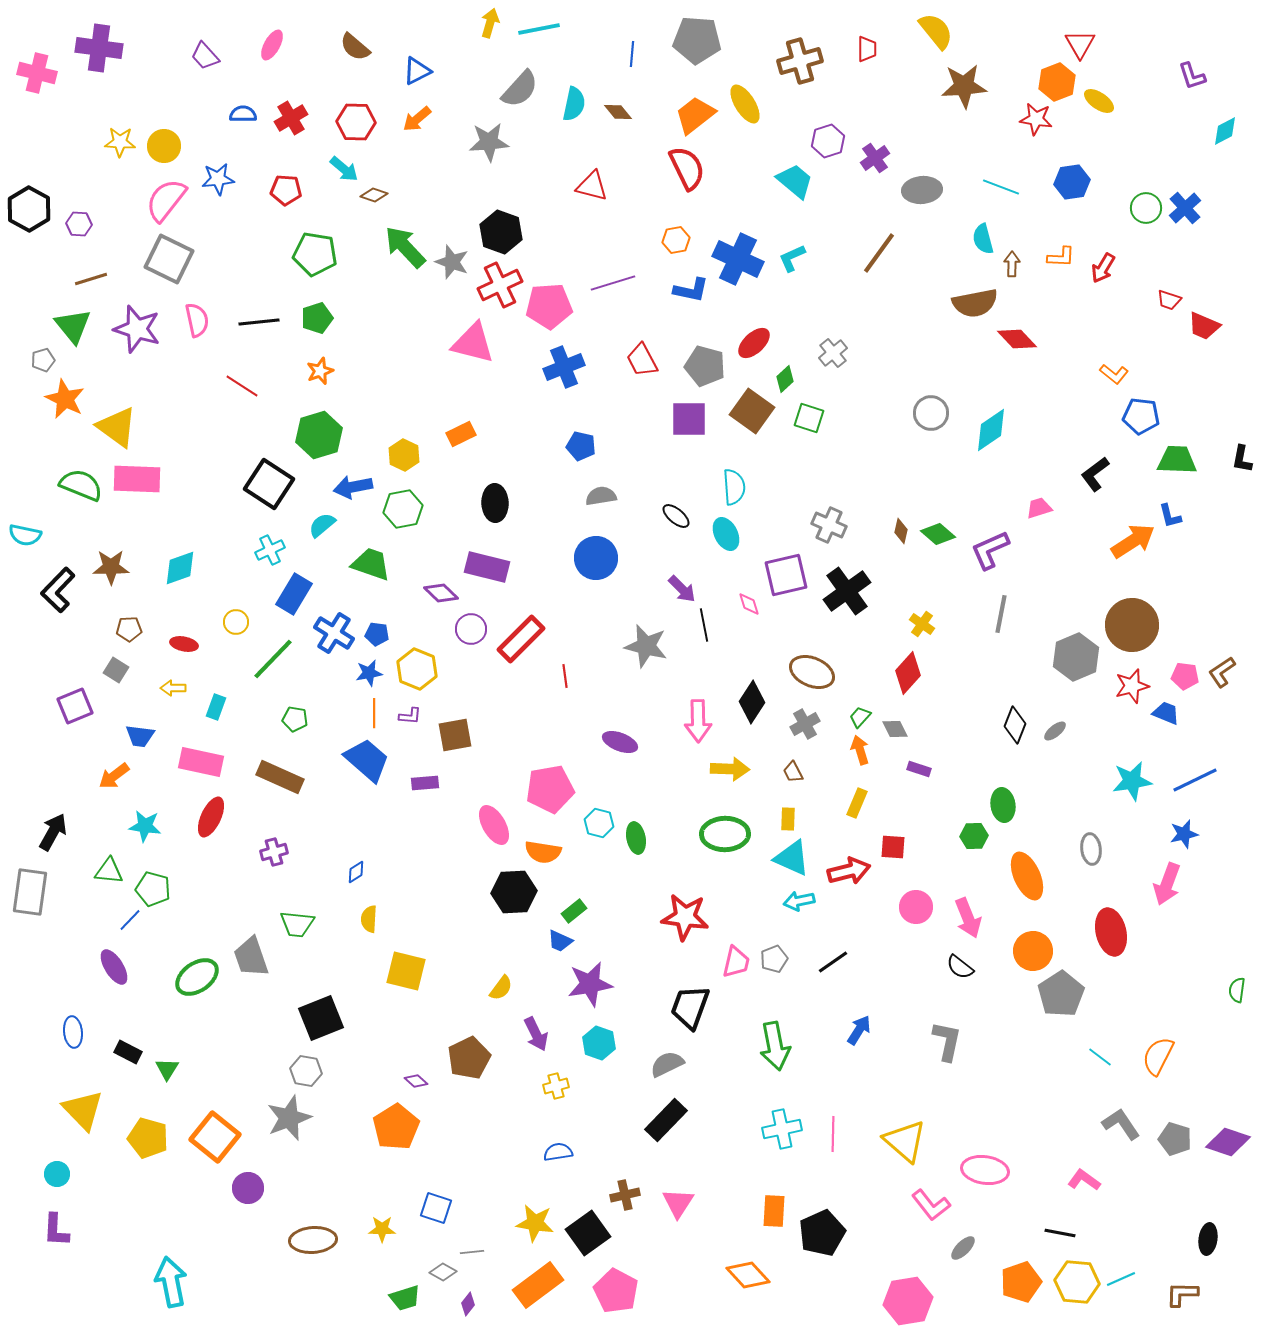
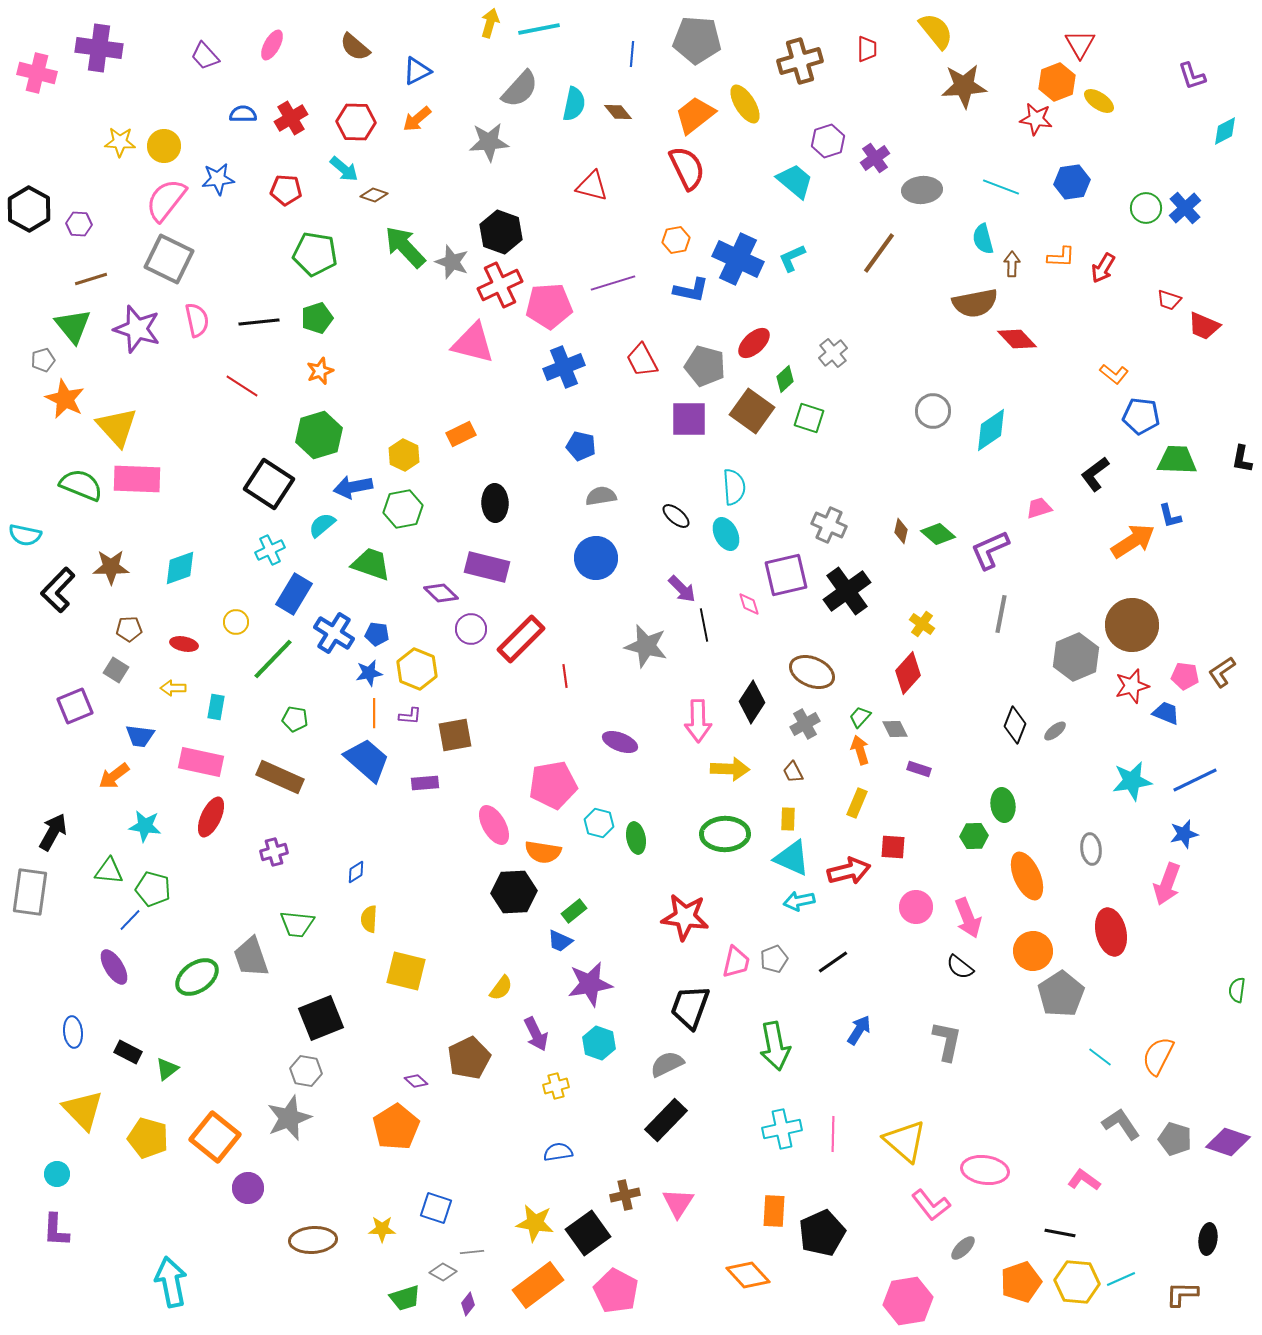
gray circle at (931, 413): moved 2 px right, 2 px up
yellow triangle at (117, 427): rotated 12 degrees clockwise
cyan rectangle at (216, 707): rotated 10 degrees counterclockwise
pink pentagon at (550, 789): moved 3 px right, 4 px up
green triangle at (167, 1069): rotated 20 degrees clockwise
